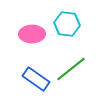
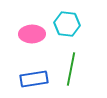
green line: rotated 40 degrees counterclockwise
blue rectangle: moved 2 px left; rotated 44 degrees counterclockwise
